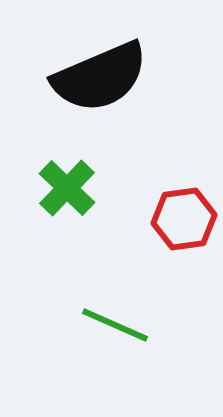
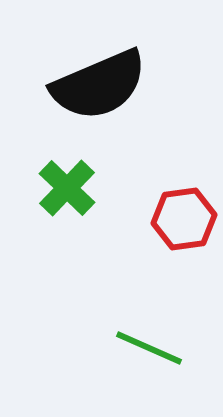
black semicircle: moved 1 px left, 8 px down
green line: moved 34 px right, 23 px down
